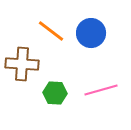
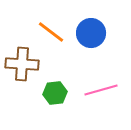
orange line: moved 1 px down
green hexagon: rotated 10 degrees counterclockwise
